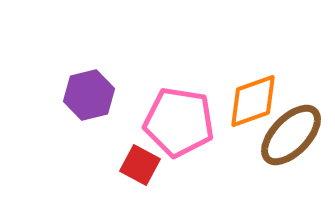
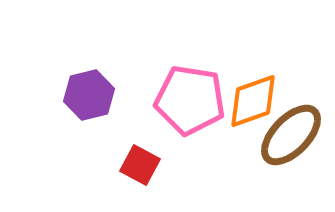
pink pentagon: moved 11 px right, 22 px up
